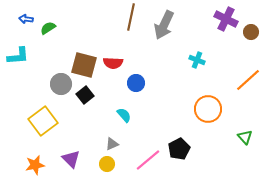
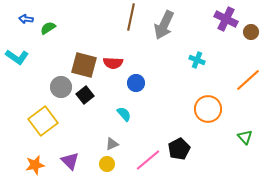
cyan L-shape: moved 1 px left, 1 px down; rotated 40 degrees clockwise
gray circle: moved 3 px down
cyan semicircle: moved 1 px up
purple triangle: moved 1 px left, 2 px down
